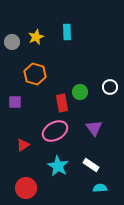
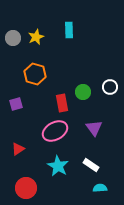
cyan rectangle: moved 2 px right, 2 px up
gray circle: moved 1 px right, 4 px up
green circle: moved 3 px right
purple square: moved 1 px right, 2 px down; rotated 16 degrees counterclockwise
red triangle: moved 5 px left, 4 px down
